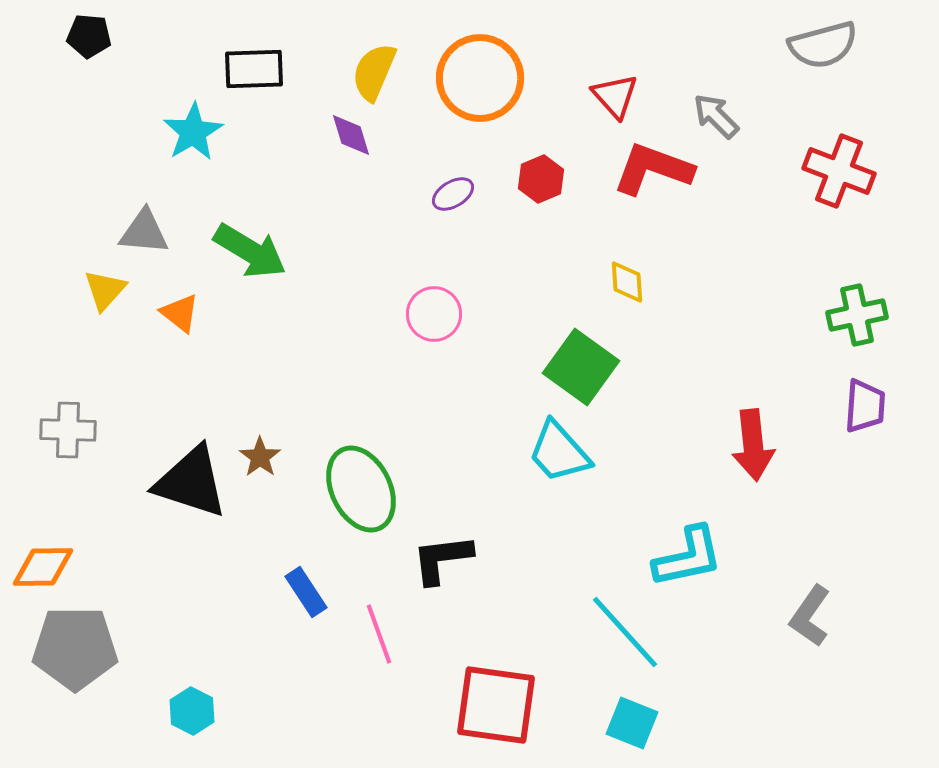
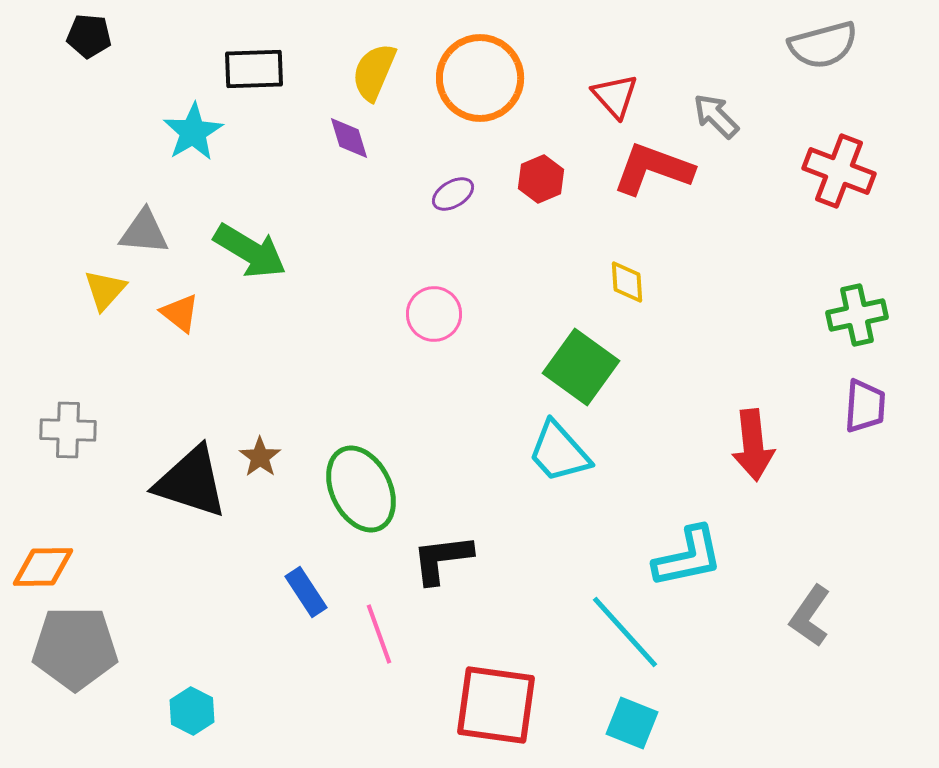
purple diamond: moved 2 px left, 3 px down
